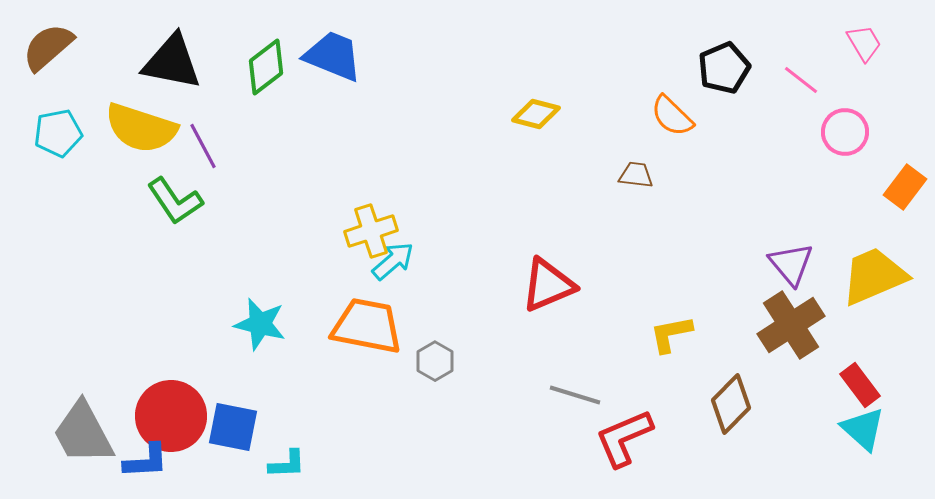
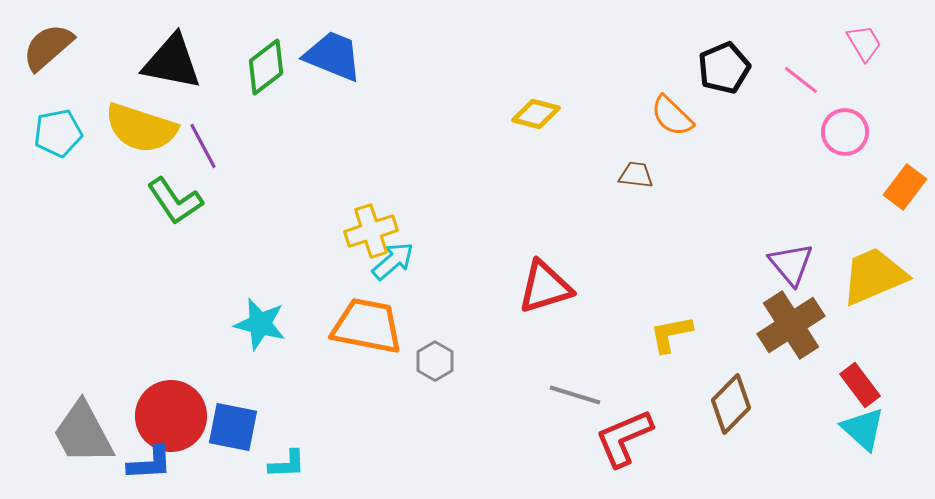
red triangle: moved 3 px left, 2 px down; rotated 6 degrees clockwise
blue L-shape: moved 4 px right, 2 px down
